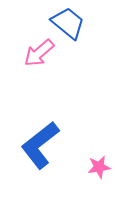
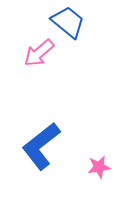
blue trapezoid: moved 1 px up
blue L-shape: moved 1 px right, 1 px down
